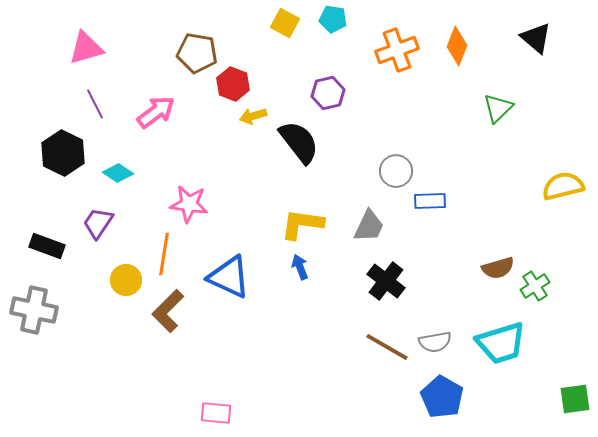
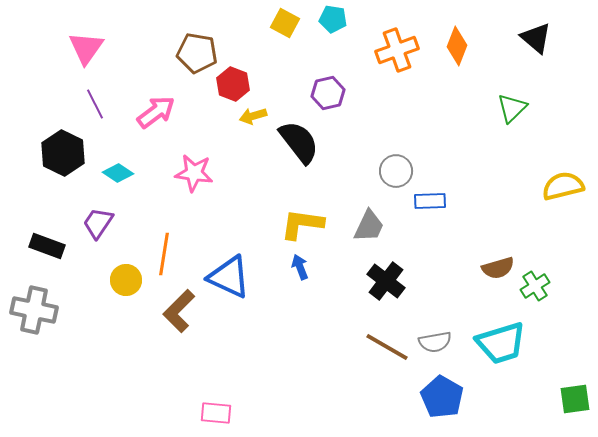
pink triangle: rotated 39 degrees counterclockwise
green triangle: moved 14 px right
pink star: moved 5 px right, 31 px up
brown L-shape: moved 11 px right
